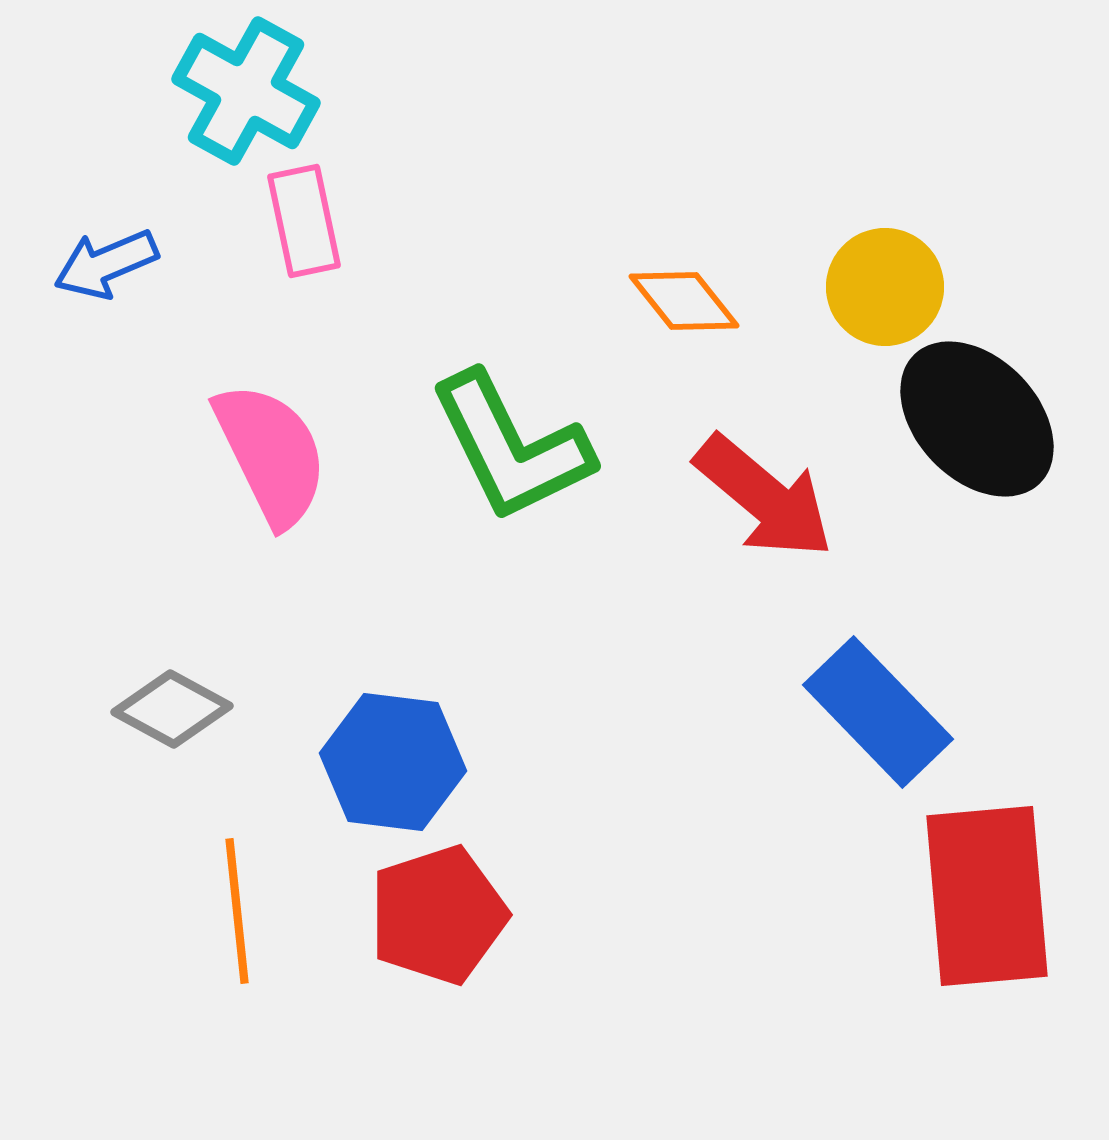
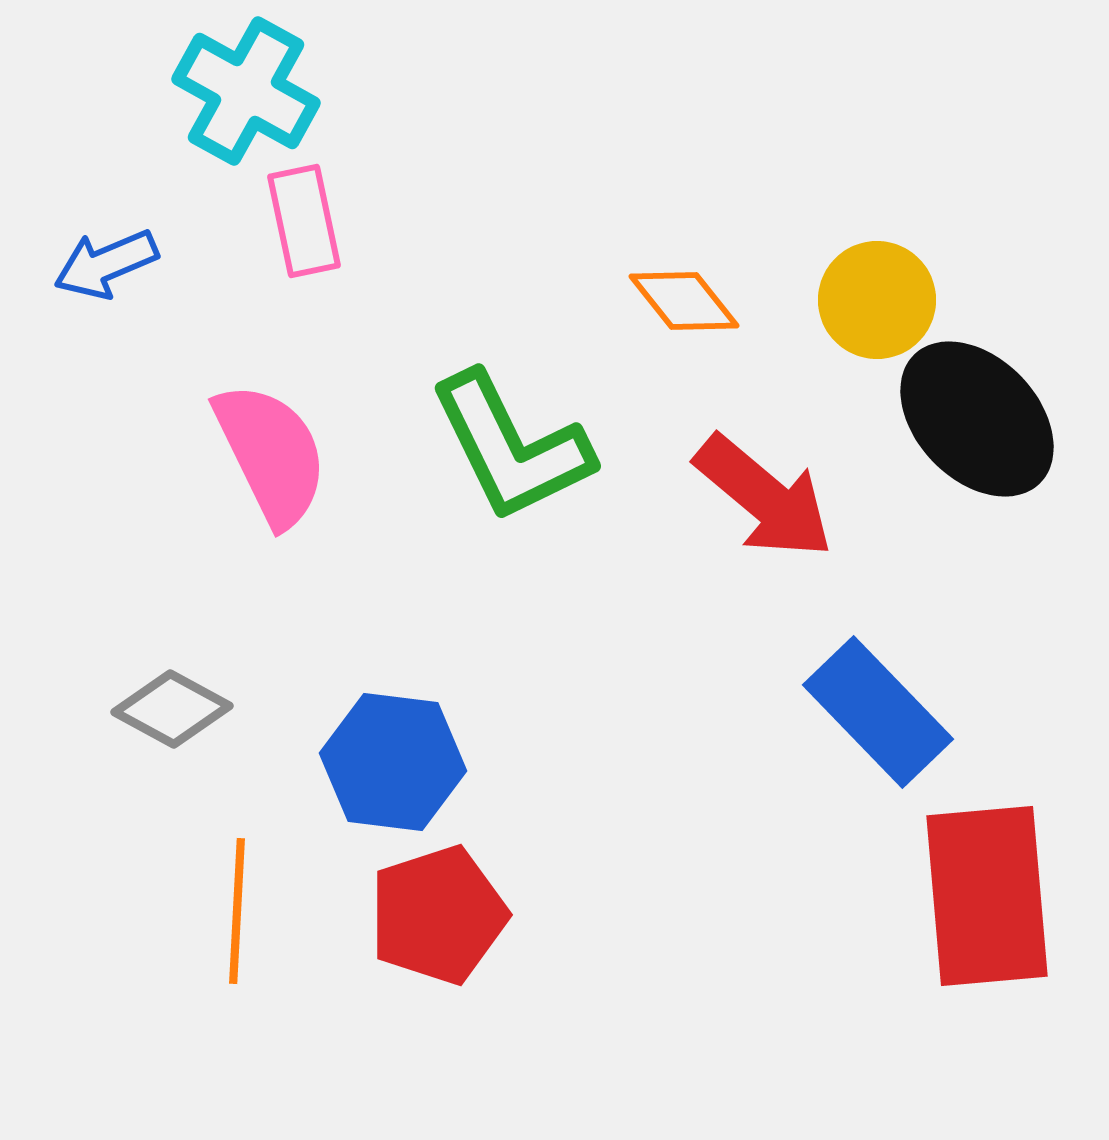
yellow circle: moved 8 px left, 13 px down
orange line: rotated 9 degrees clockwise
